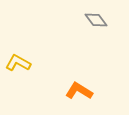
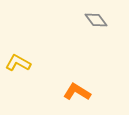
orange L-shape: moved 2 px left, 1 px down
